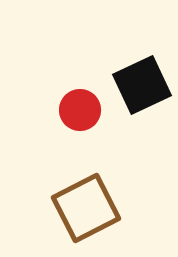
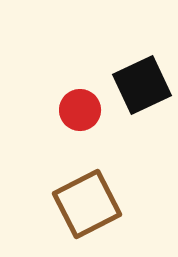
brown square: moved 1 px right, 4 px up
